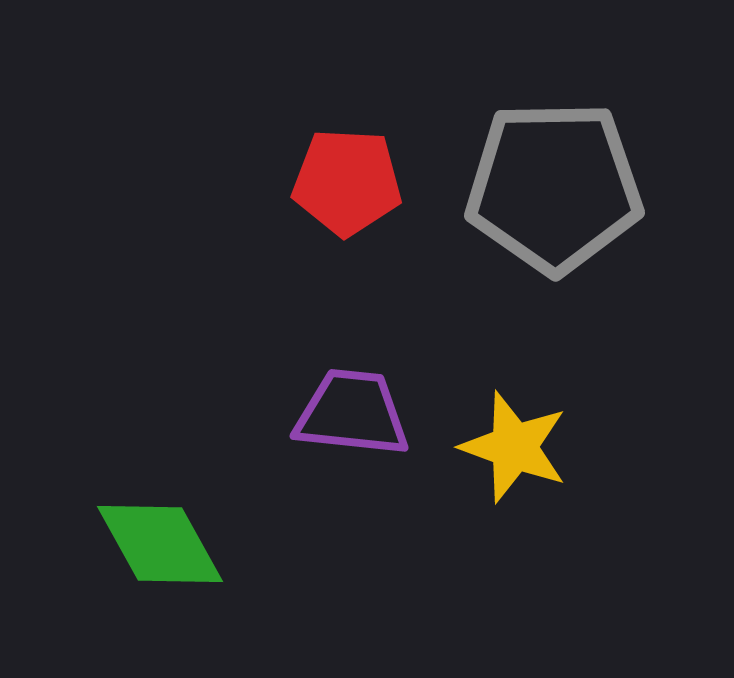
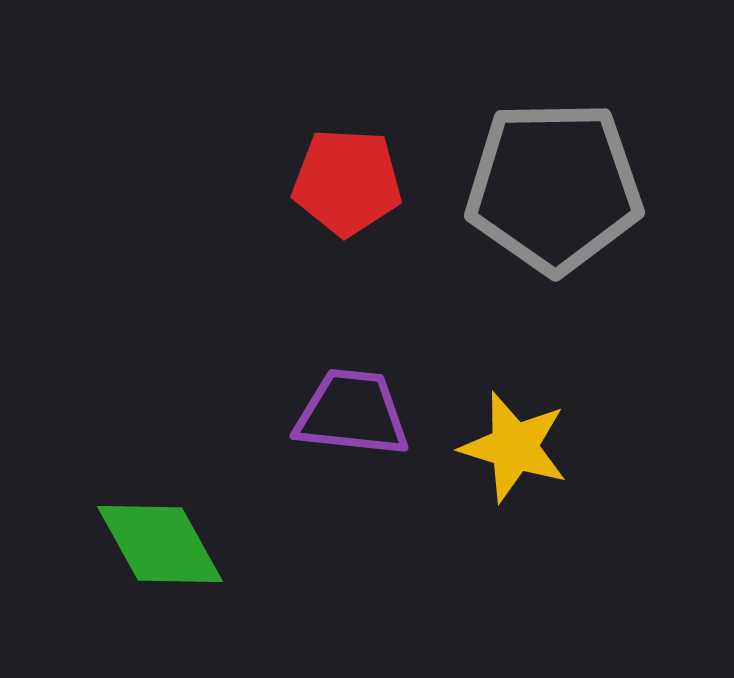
yellow star: rotated 3 degrees counterclockwise
